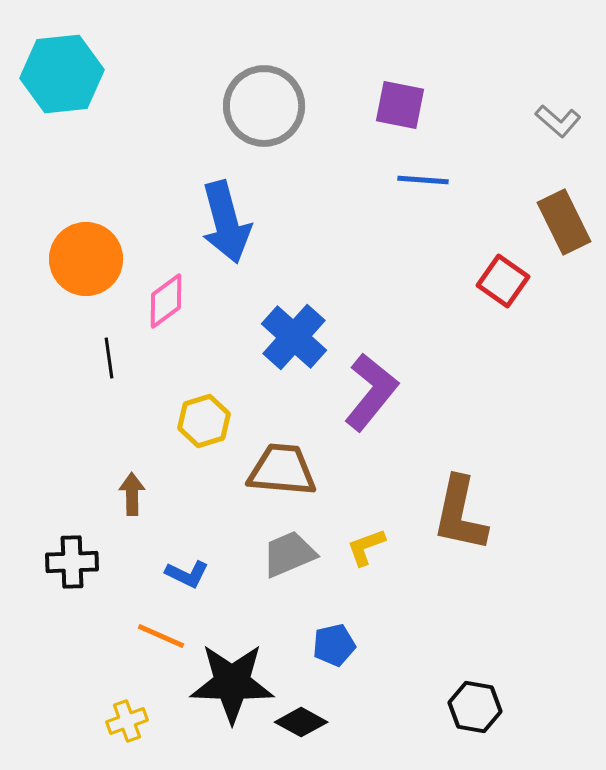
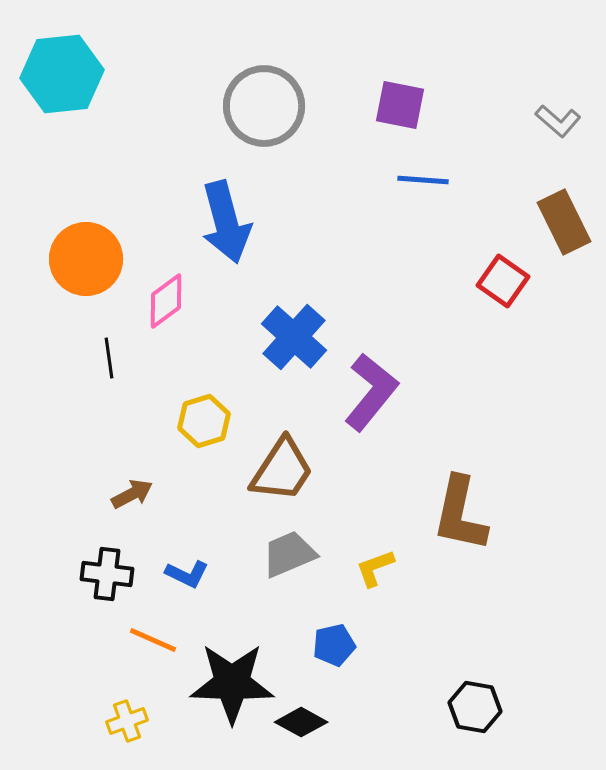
brown trapezoid: rotated 118 degrees clockwise
brown arrow: rotated 63 degrees clockwise
yellow L-shape: moved 9 px right, 21 px down
black cross: moved 35 px right, 12 px down; rotated 9 degrees clockwise
orange line: moved 8 px left, 4 px down
